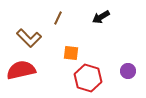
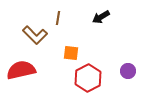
brown line: rotated 16 degrees counterclockwise
brown L-shape: moved 6 px right, 3 px up
red hexagon: rotated 16 degrees clockwise
